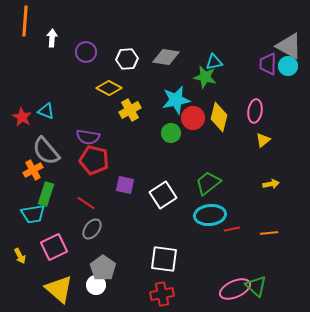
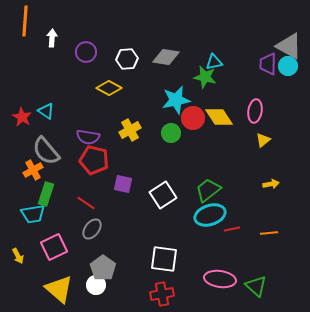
yellow cross at (130, 110): moved 20 px down
cyan triangle at (46, 111): rotated 12 degrees clockwise
yellow diamond at (219, 117): rotated 48 degrees counterclockwise
green trapezoid at (208, 183): moved 7 px down
purple square at (125, 185): moved 2 px left, 1 px up
cyan ellipse at (210, 215): rotated 12 degrees counterclockwise
yellow arrow at (20, 256): moved 2 px left
pink ellipse at (235, 289): moved 15 px left, 10 px up; rotated 32 degrees clockwise
